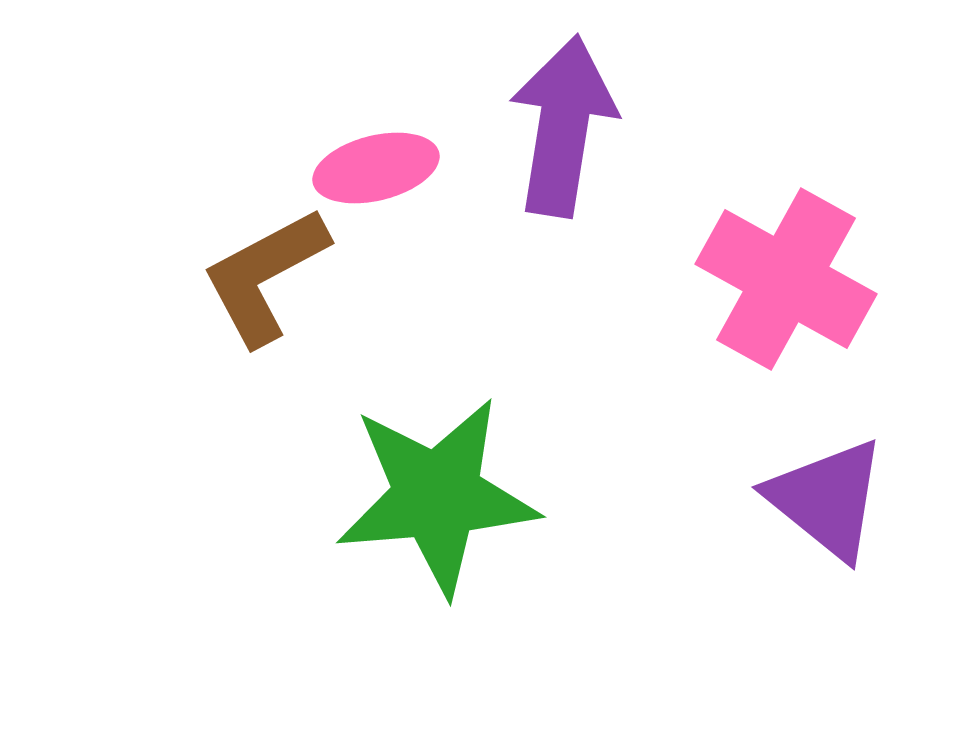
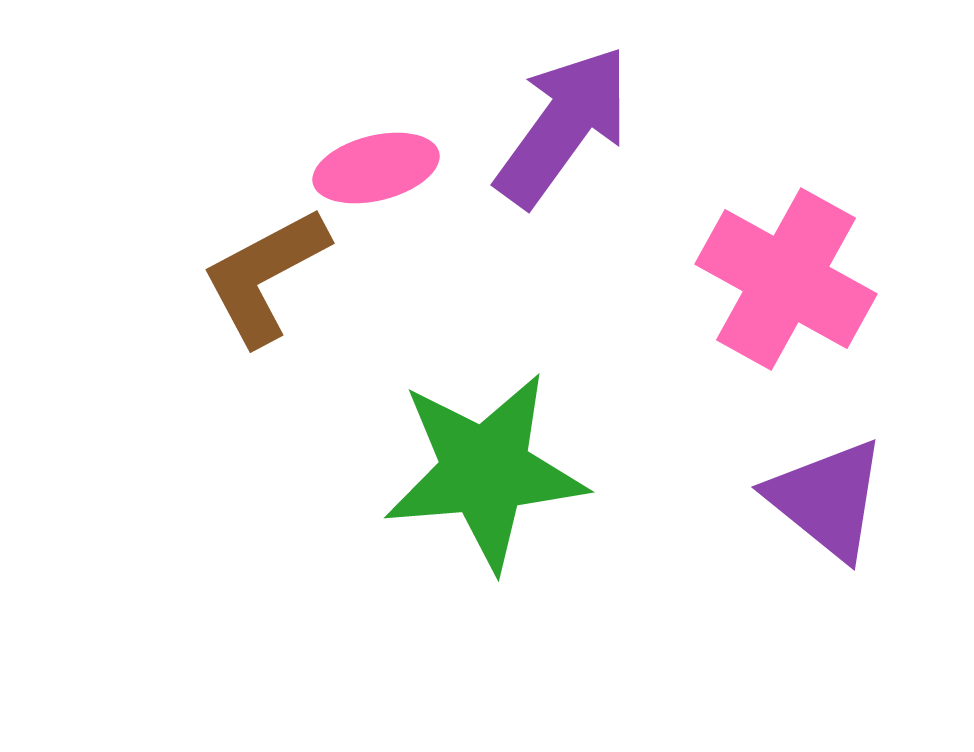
purple arrow: rotated 27 degrees clockwise
green star: moved 48 px right, 25 px up
